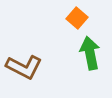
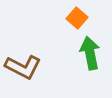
brown L-shape: moved 1 px left
